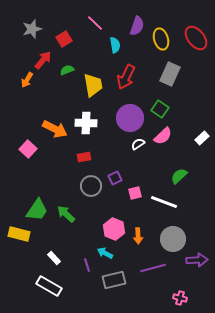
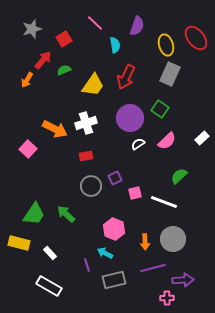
yellow ellipse at (161, 39): moved 5 px right, 6 px down
green semicircle at (67, 70): moved 3 px left
yellow trapezoid at (93, 85): rotated 45 degrees clockwise
white cross at (86, 123): rotated 20 degrees counterclockwise
pink semicircle at (163, 136): moved 4 px right, 5 px down
red rectangle at (84, 157): moved 2 px right, 1 px up
green trapezoid at (37, 210): moved 3 px left, 4 px down
yellow rectangle at (19, 234): moved 9 px down
orange arrow at (138, 236): moved 7 px right, 6 px down
white rectangle at (54, 258): moved 4 px left, 5 px up
purple arrow at (197, 260): moved 14 px left, 20 px down
pink cross at (180, 298): moved 13 px left; rotated 16 degrees counterclockwise
